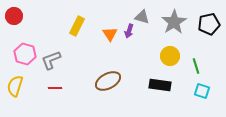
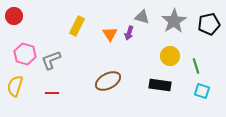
gray star: moved 1 px up
purple arrow: moved 2 px down
red line: moved 3 px left, 5 px down
